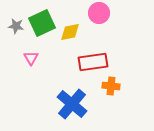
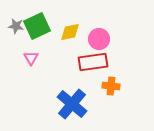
pink circle: moved 26 px down
green square: moved 5 px left, 3 px down
